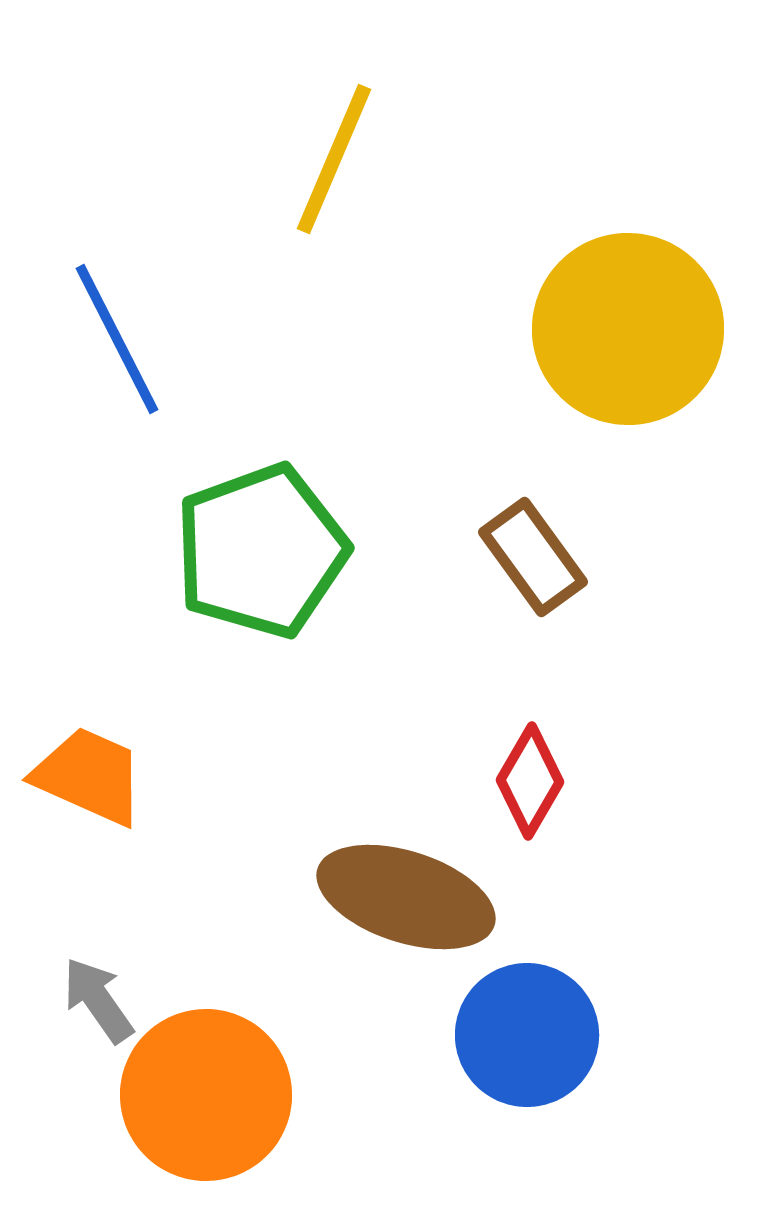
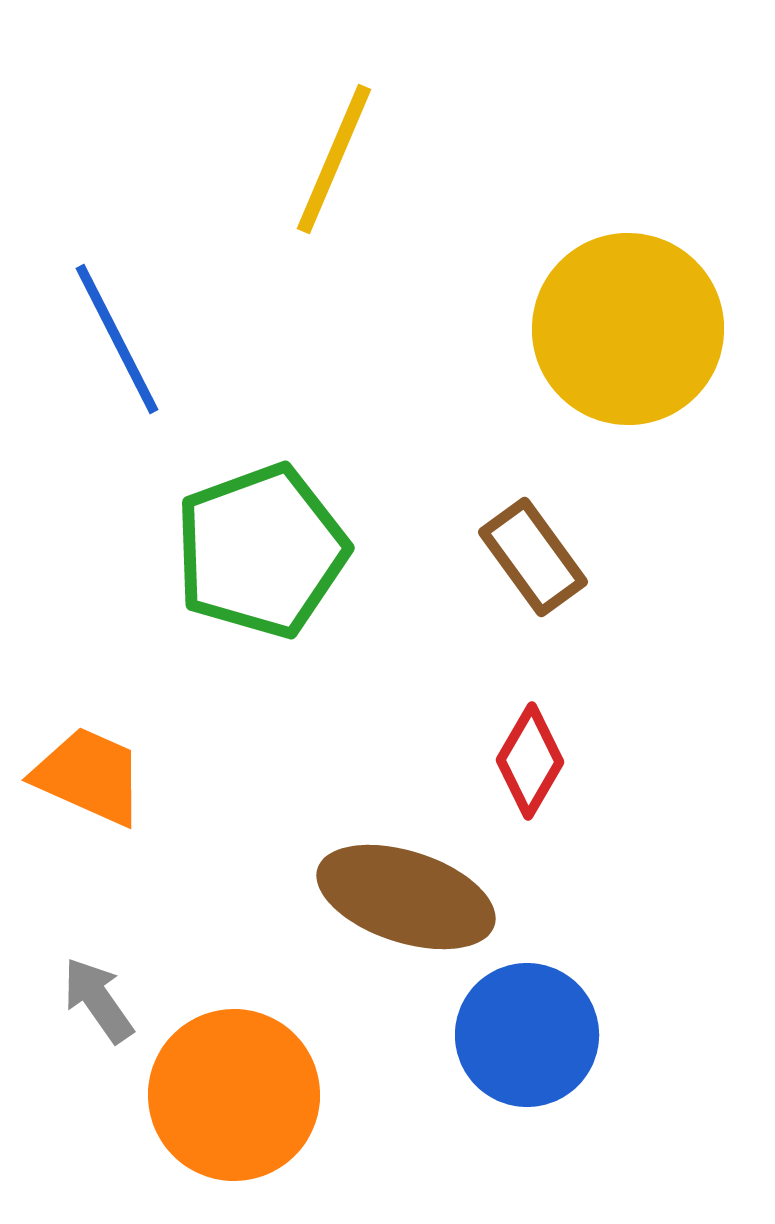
red diamond: moved 20 px up
orange circle: moved 28 px right
